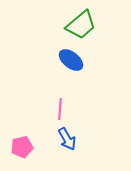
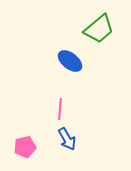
green trapezoid: moved 18 px right, 4 px down
blue ellipse: moved 1 px left, 1 px down
pink pentagon: moved 3 px right
